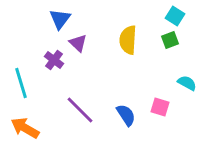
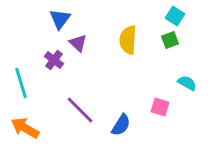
blue semicircle: moved 5 px left, 10 px down; rotated 65 degrees clockwise
